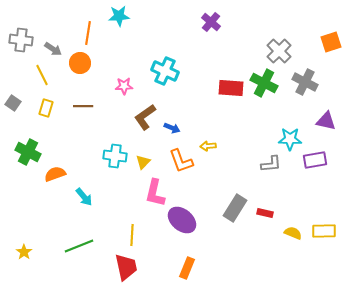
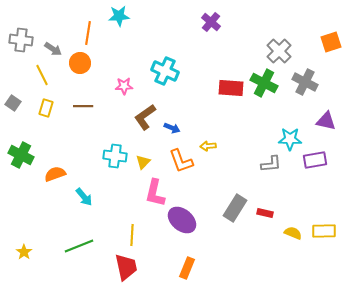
green cross at (28, 152): moved 7 px left, 3 px down
